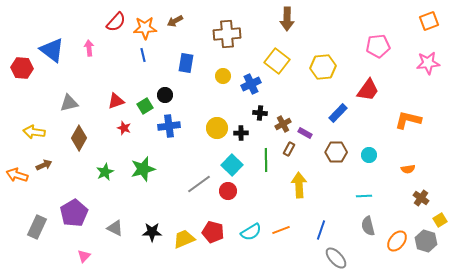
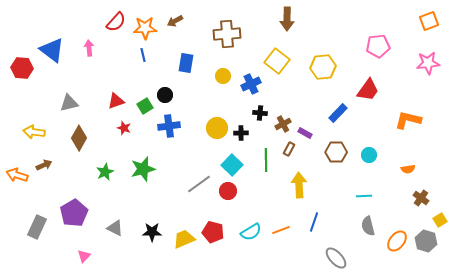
blue line at (321, 230): moved 7 px left, 8 px up
